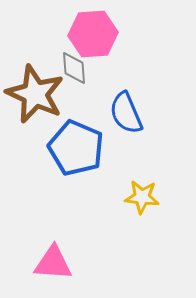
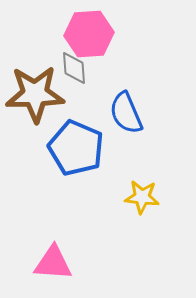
pink hexagon: moved 4 px left
brown star: rotated 26 degrees counterclockwise
